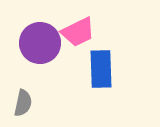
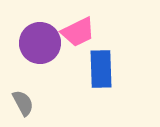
gray semicircle: rotated 40 degrees counterclockwise
